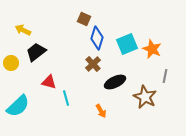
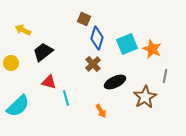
black trapezoid: moved 7 px right
brown star: rotated 15 degrees clockwise
